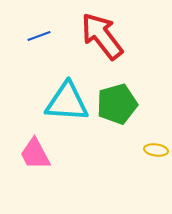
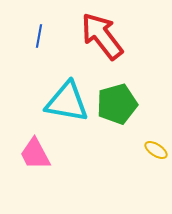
blue line: rotated 60 degrees counterclockwise
cyan triangle: rotated 6 degrees clockwise
yellow ellipse: rotated 25 degrees clockwise
